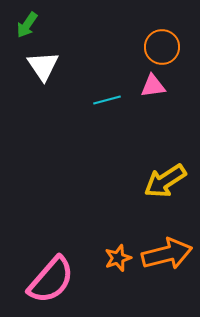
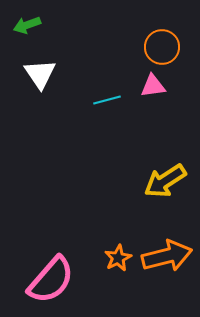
green arrow: rotated 36 degrees clockwise
white triangle: moved 3 px left, 8 px down
orange arrow: moved 2 px down
orange star: rotated 8 degrees counterclockwise
